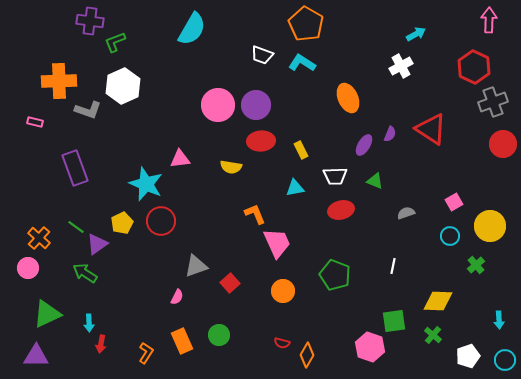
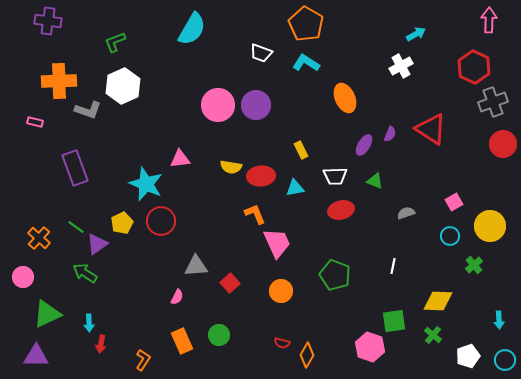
purple cross at (90, 21): moved 42 px left
white trapezoid at (262, 55): moved 1 px left, 2 px up
cyan L-shape at (302, 63): moved 4 px right
orange ellipse at (348, 98): moved 3 px left
red ellipse at (261, 141): moved 35 px down
green cross at (476, 265): moved 2 px left
gray triangle at (196, 266): rotated 15 degrees clockwise
pink circle at (28, 268): moved 5 px left, 9 px down
orange circle at (283, 291): moved 2 px left
orange L-shape at (146, 353): moved 3 px left, 7 px down
